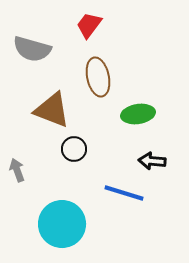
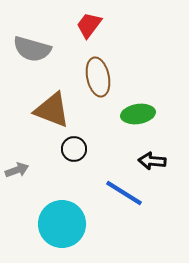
gray arrow: rotated 90 degrees clockwise
blue line: rotated 15 degrees clockwise
